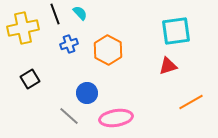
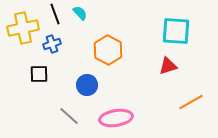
cyan square: rotated 12 degrees clockwise
blue cross: moved 17 px left
black square: moved 9 px right, 5 px up; rotated 30 degrees clockwise
blue circle: moved 8 px up
